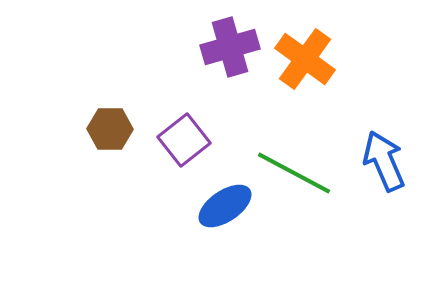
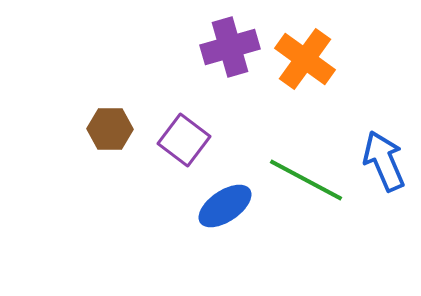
purple square: rotated 15 degrees counterclockwise
green line: moved 12 px right, 7 px down
